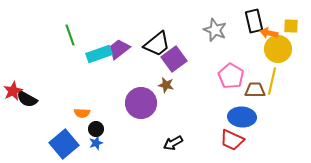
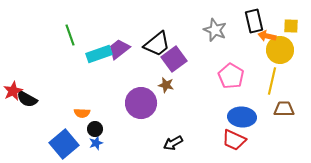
orange arrow: moved 2 px left, 3 px down
yellow circle: moved 2 px right, 1 px down
brown trapezoid: moved 29 px right, 19 px down
black circle: moved 1 px left
red trapezoid: moved 2 px right
